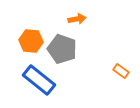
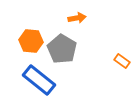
orange arrow: moved 1 px up
gray pentagon: rotated 12 degrees clockwise
orange rectangle: moved 1 px right, 10 px up
